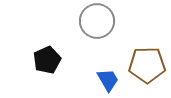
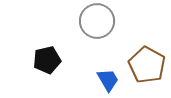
black pentagon: rotated 12 degrees clockwise
brown pentagon: rotated 30 degrees clockwise
